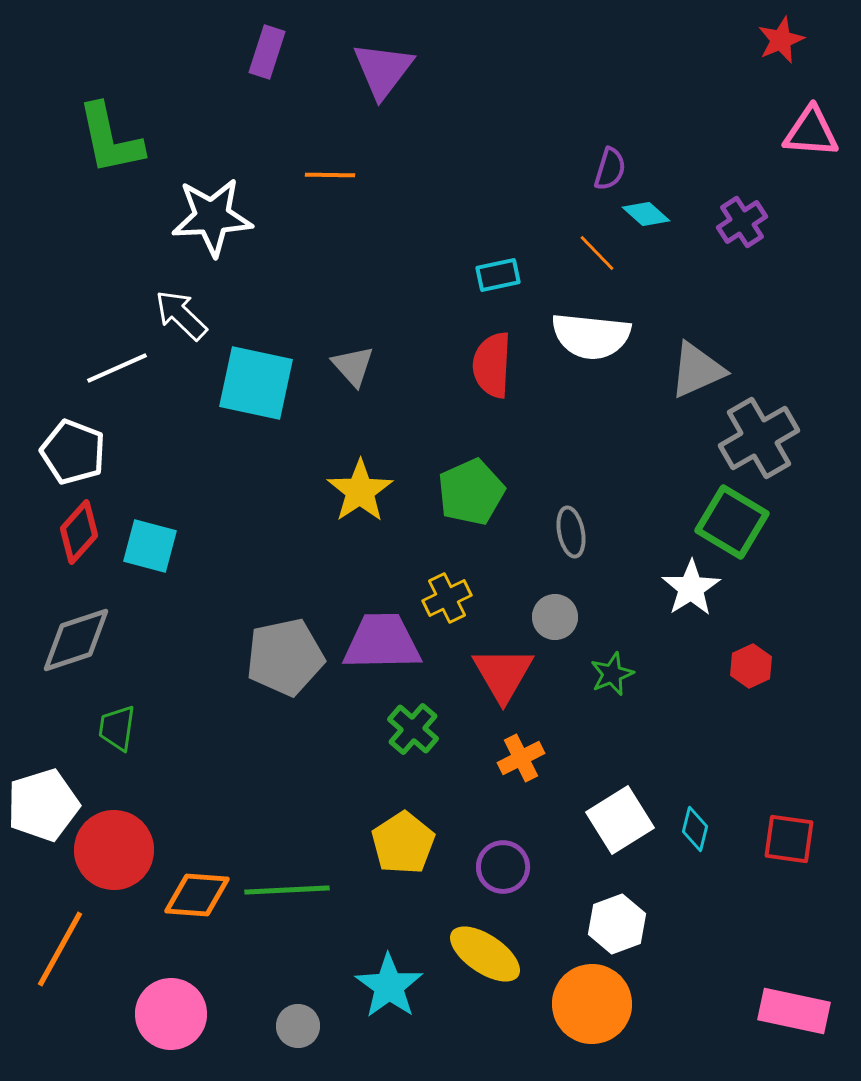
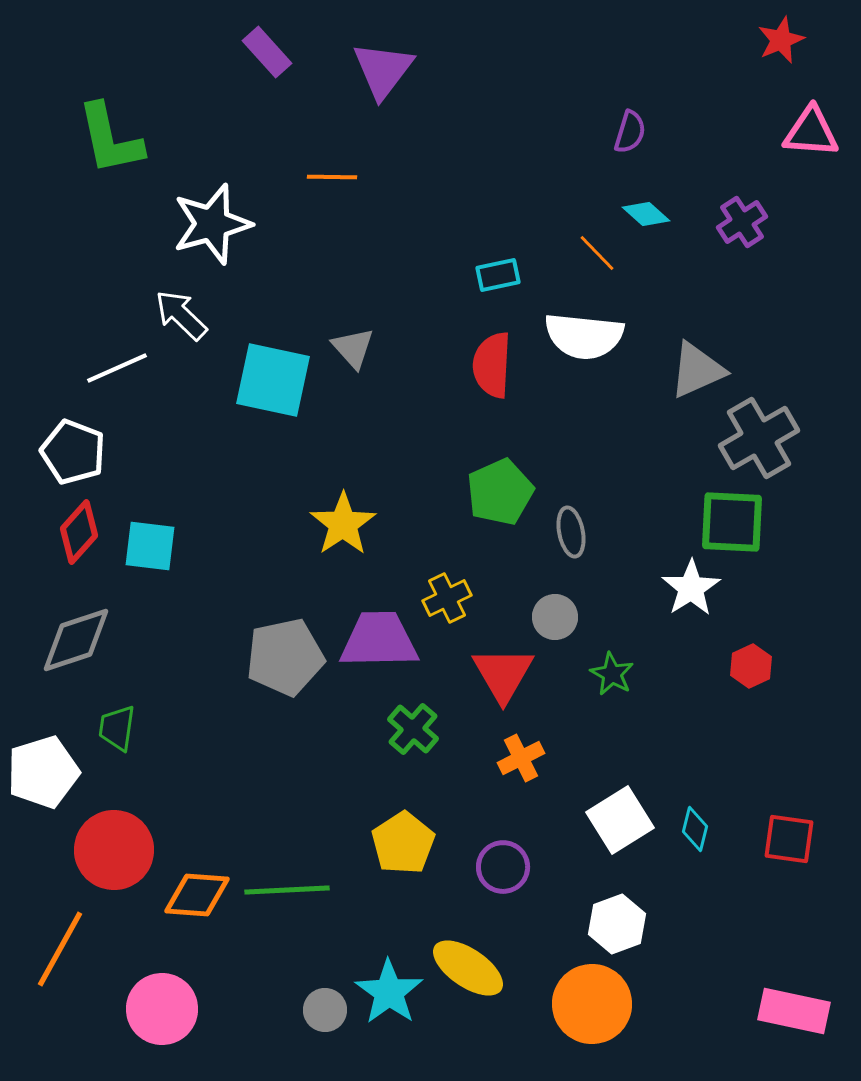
purple rectangle at (267, 52): rotated 60 degrees counterclockwise
purple semicircle at (610, 169): moved 20 px right, 37 px up
orange line at (330, 175): moved 2 px right, 2 px down
white star at (212, 217): moved 7 px down; rotated 12 degrees counterclockwise
white semicircle at (591, 336): moved 7 px left
gray triangle at (353, 366): moved 18 px up
cyan square at (256, 383): moved 17 px right, 3 px up
yellow star at (360, 491): moved 17 px left, 33 px down
green pentagon at (471, 492): moved 29 px right
green square at (732, 522): rotated 28 degrees counterclockwise
cyan square at (150, 546): rotated 8 degrees counterclockwise
purple trapezoid at (382, 642): moved 3 px left, 2 px up
green star at (612, 674): rotated 21 degrees counterclockwise
white pentagon at (43, 805): moved 33 px up
yellow ellipse at (485, 954): moved 17 px left, 14 px down
cyan star at (389, 986): moved 6 px down
pink circle at (171, 1014): moved 9 px left, 5 px up
gray circle at (298, 1026): moved 27 px right, 16 px up
